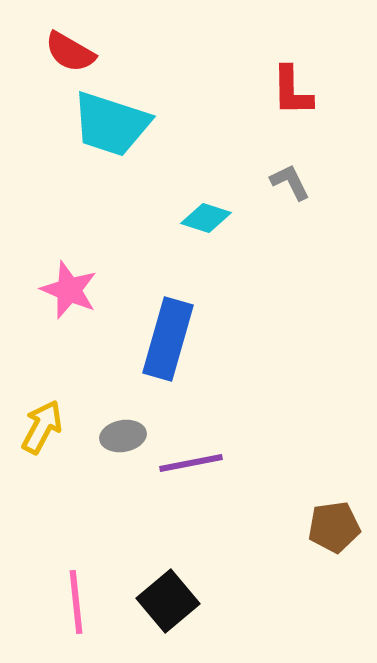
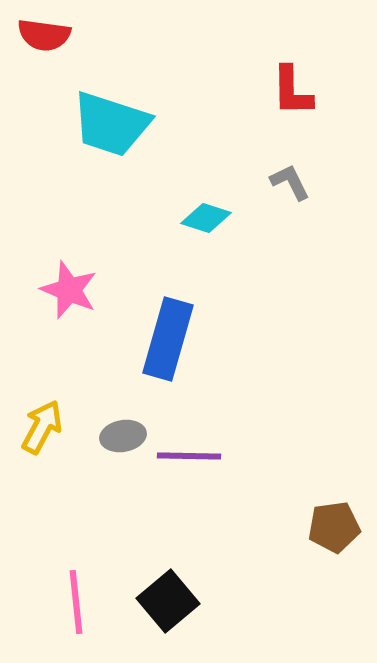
red semicircle: moved 26 px left, 17 px up; rotated 22 degrees counterclockwise
purple line: moved 2 px left, 7 px up; rotated 12 degrees clockwise
